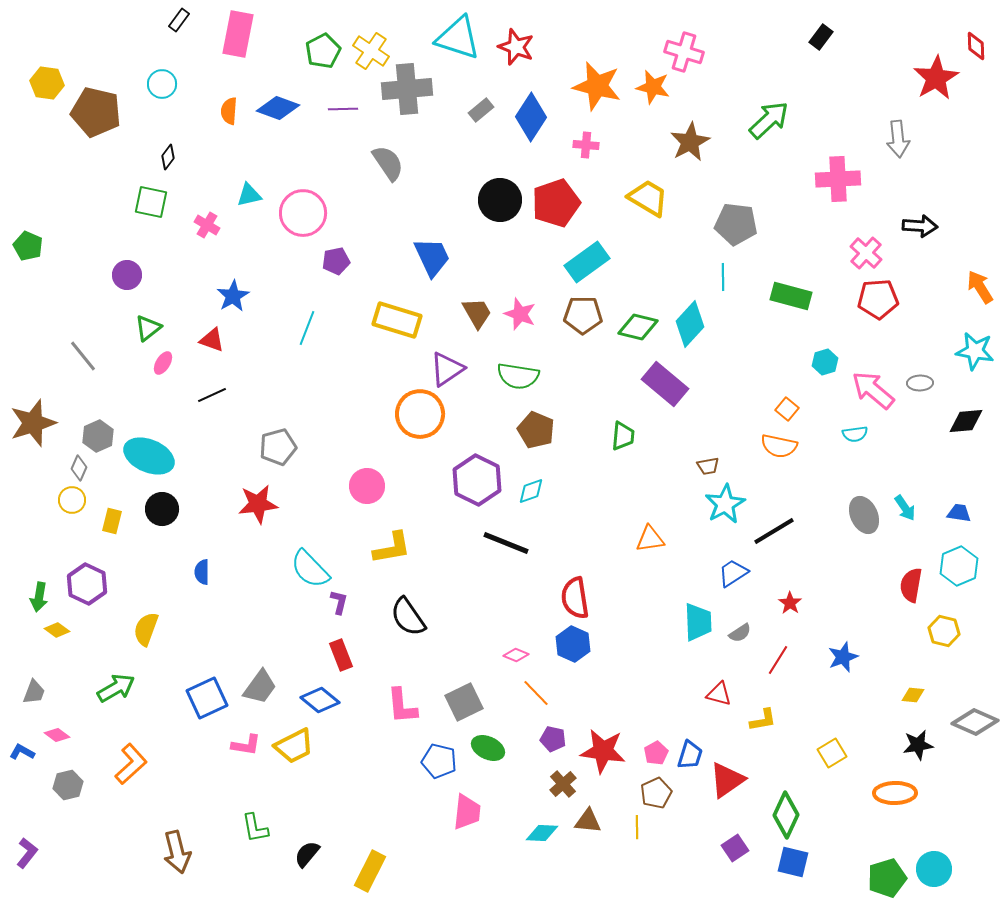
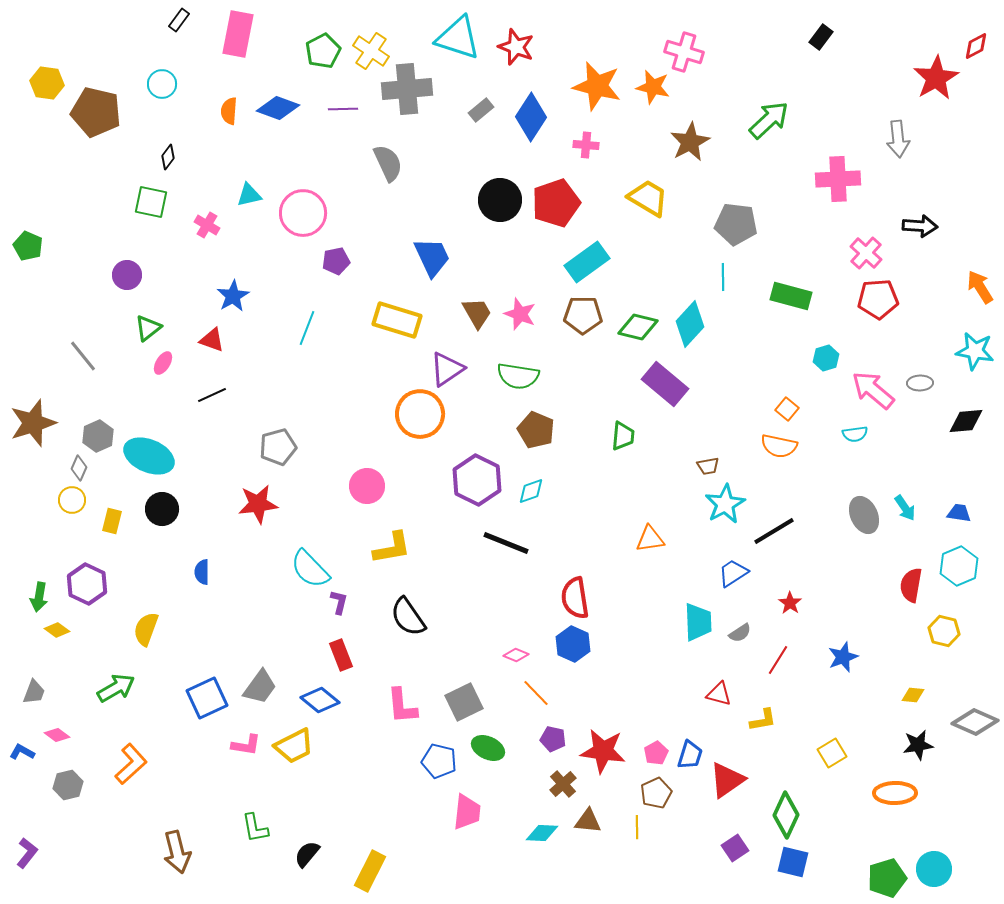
red diamond at (976, 46): rotated 64 degrees clockwise
gray semicircle at (388, 163): rotated 9 degrees clockwise
cyan hexagon at (825, 362): moved 1 px right, 4 px up
